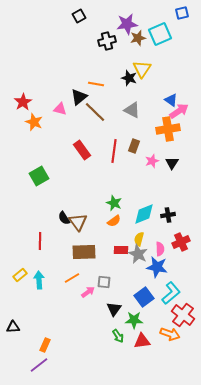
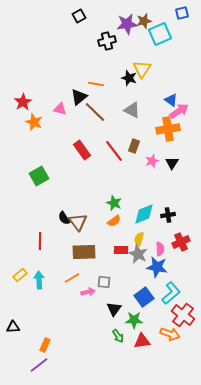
brown star at (138, 38): moved 6 px right, 17 px up
red line at (114, 151): rotated 45 degrees counterclockwise
pink arrow at (88, 292): rotated 24 degrees clockwise
